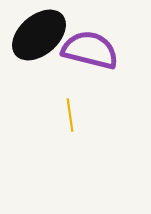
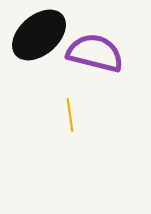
purple semicircle: moved 5 px right, 3 px down
